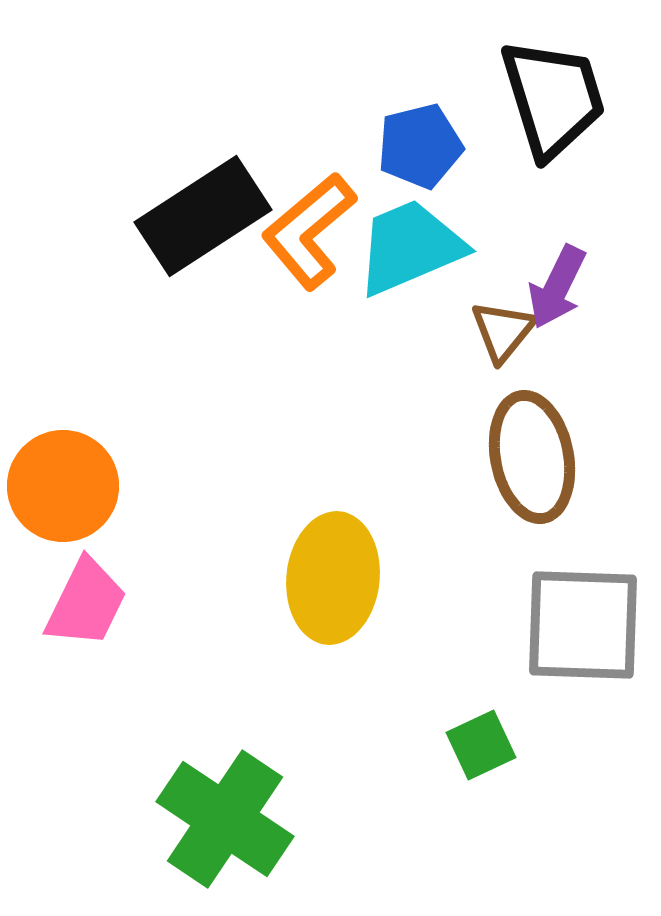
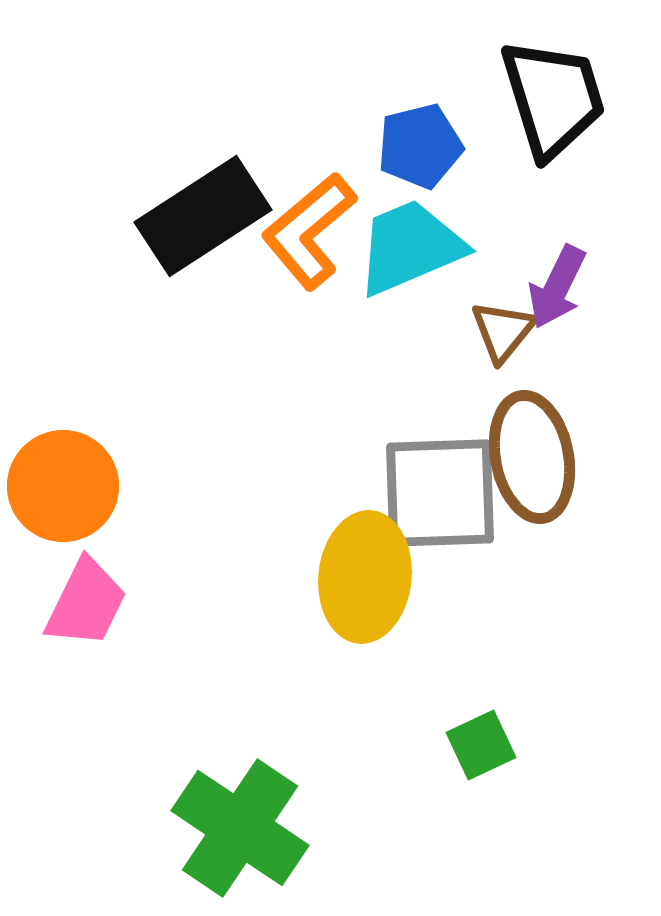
yellow ellipse: moved 32 px right, 1 px up
gray square: moved 143 px left, 132 px up; rotated 4 degrees counterclockwise
green cross: moved 15 px right, 9 px down
